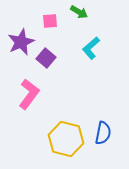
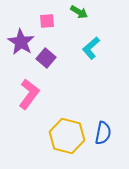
pink square: moved 3 px left
purple star: rotated 16 degrees counterclockwise
yellow hexagon: moved 1 px right, 3 px up
